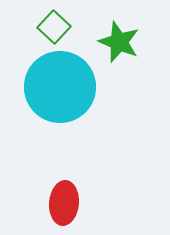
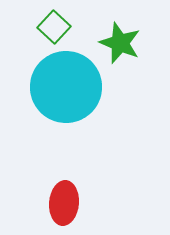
green star: moved 1 px right, 1 px down
cyan circle: moved 6 px right
